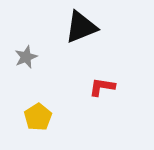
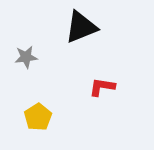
gray star: rotated 15 degrees clockwise
